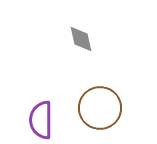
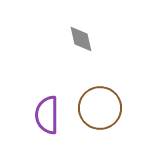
purple semicircle: moved 6 px right, 5 px up
